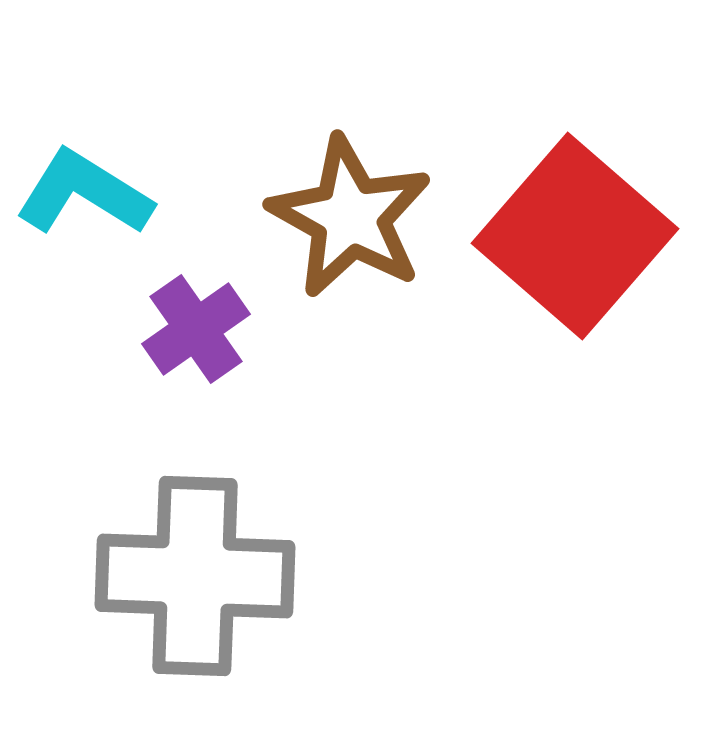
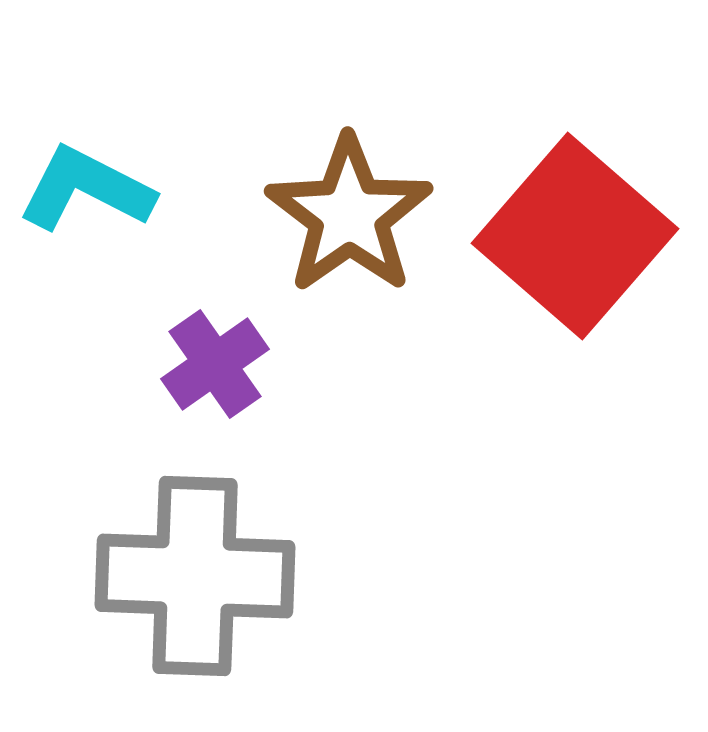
cyan L-shape: moved 2 px right, 4 px up; rotated 5 degrees counterclockwise
brown star: moved 1 px left, 2 px up; rotated 8 degrees clockwise
purple cross: moved 19 px right, 35 px down
